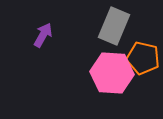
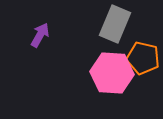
gray rectangle: moved 1 px right, 2 px up
purple arrow: moved 3 px left
